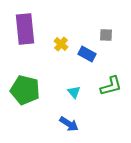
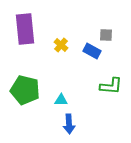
yellow cross: moved 1 px down
blue rectangle: moved 5 px right, 3 px up
green L-shape: rotated 20 degrees clockwise
cyan triangle: moved 13 px left, 8 px down; rotated 48 degrees counterclockwise
blue arrow: rotated 54 degrees clockwise
